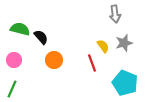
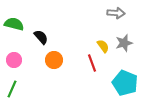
gray arrow: moved 1 px right, 1 px up; rotated 78 degrees counterclockwise
green semicircle: moved 6 px left, 5 px up
